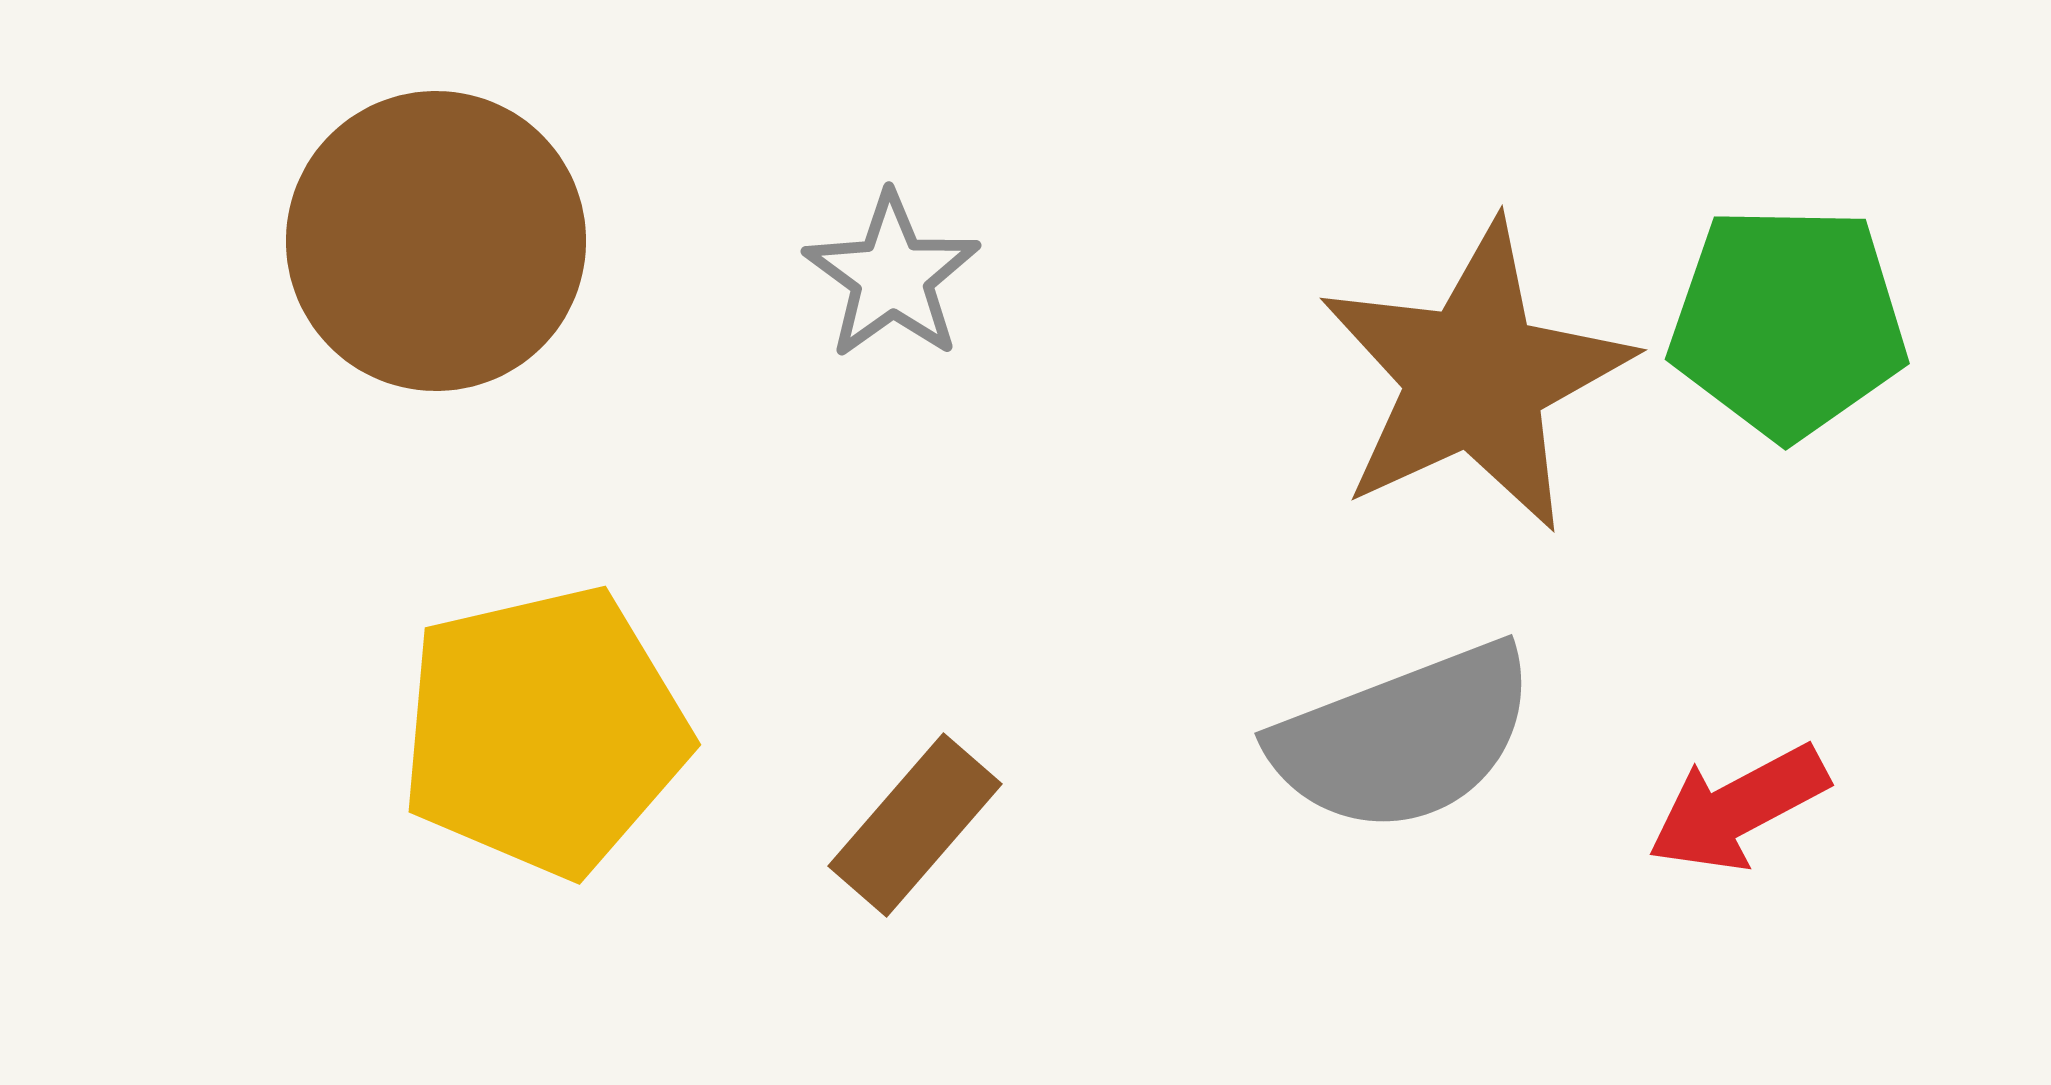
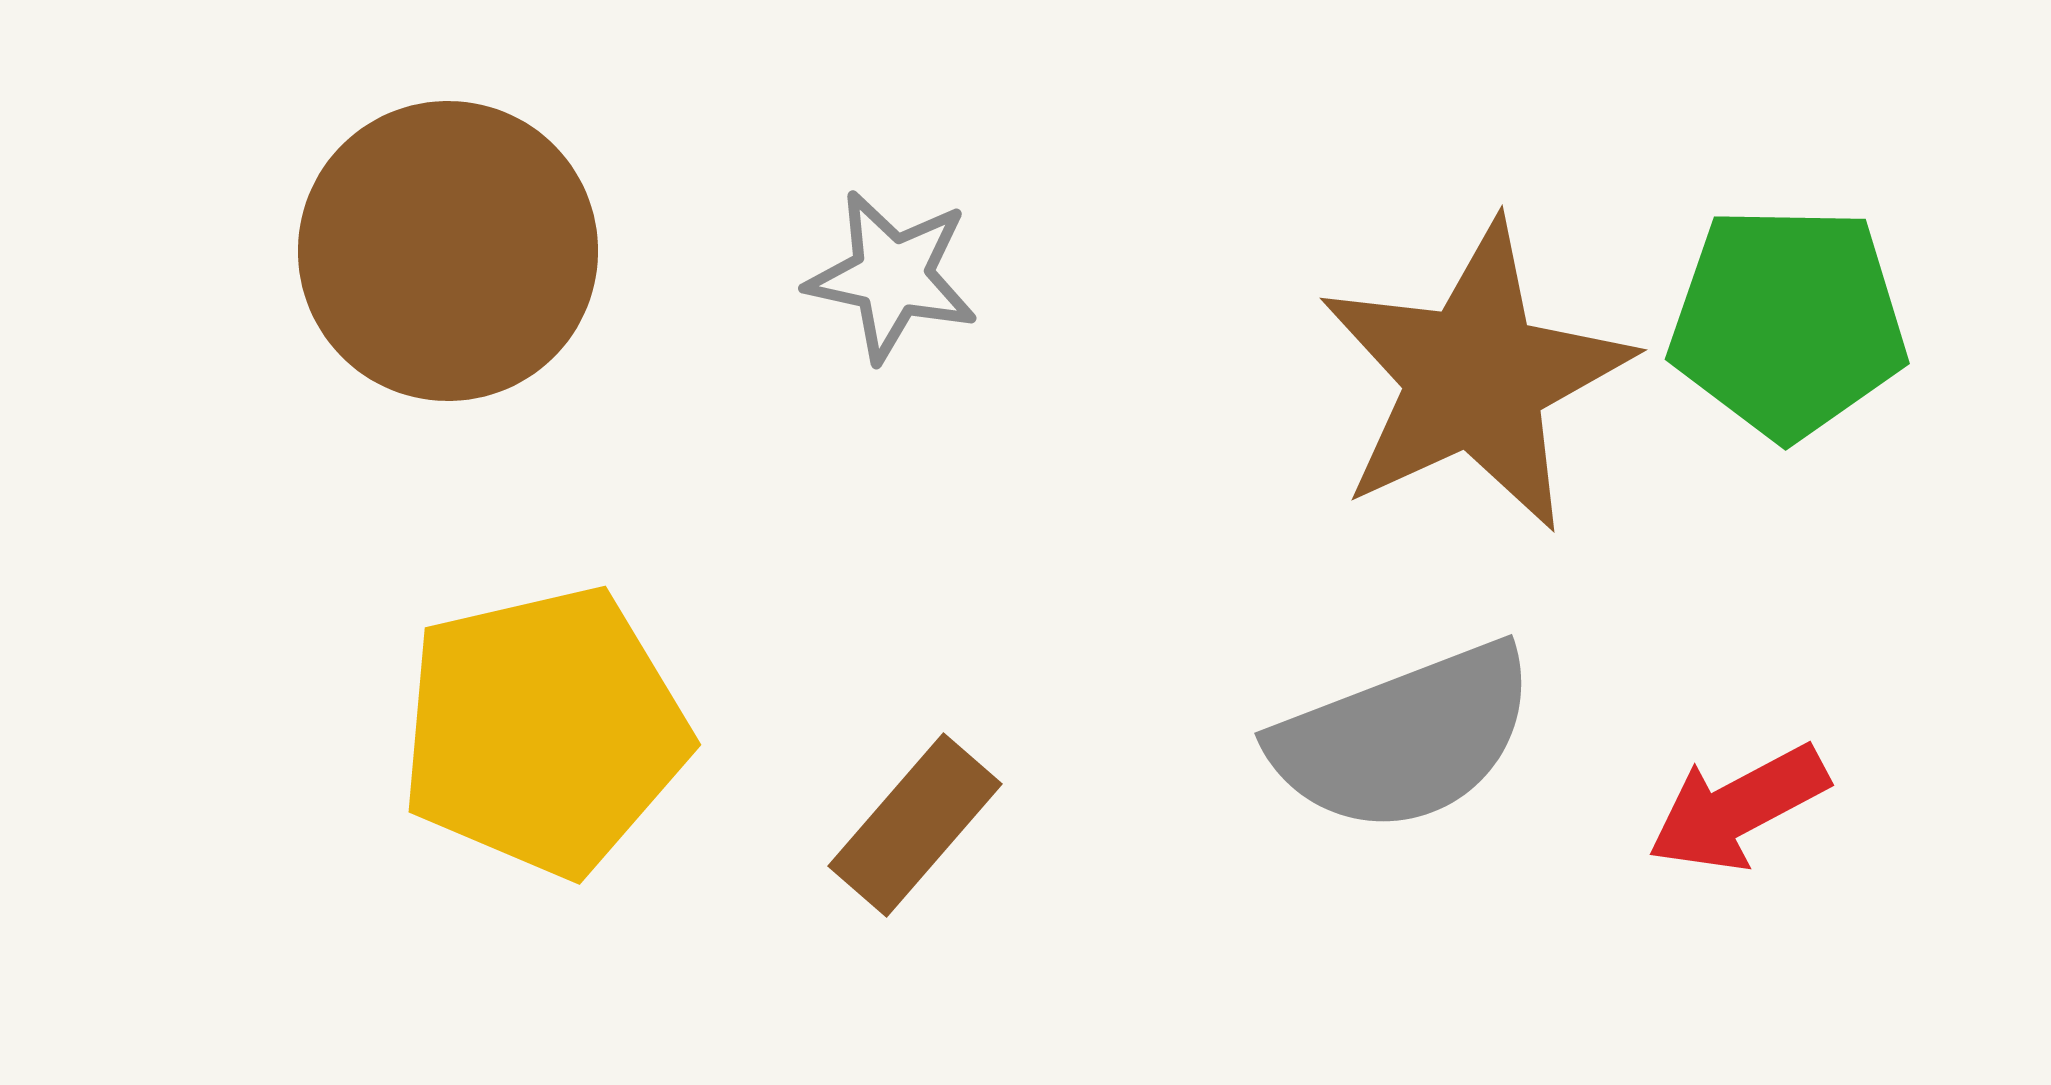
brown circle: moved 12 px right, 10 px down
gray star: rotated 24 degrees counterclockwise
